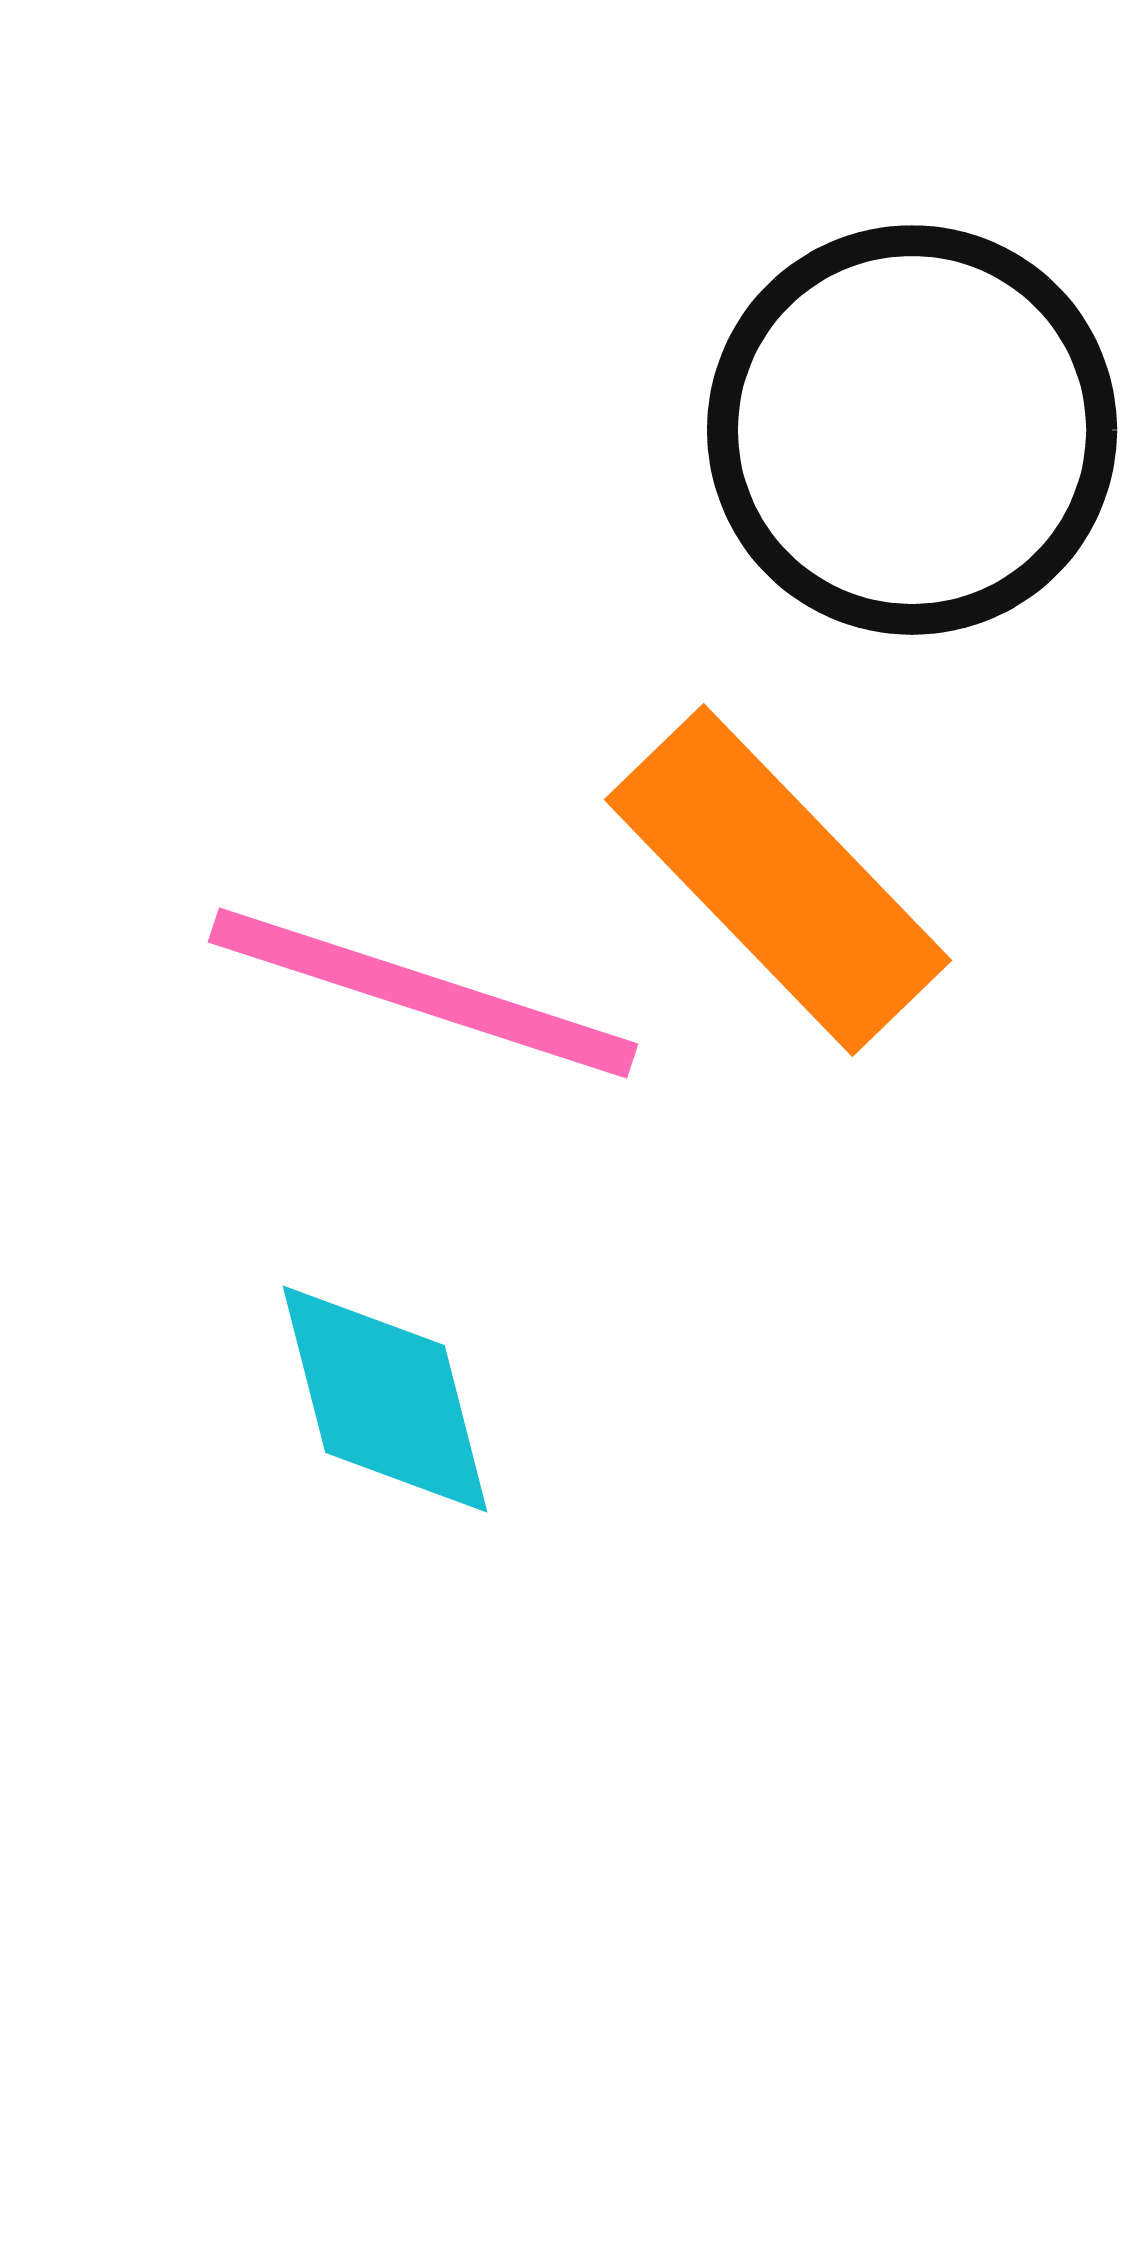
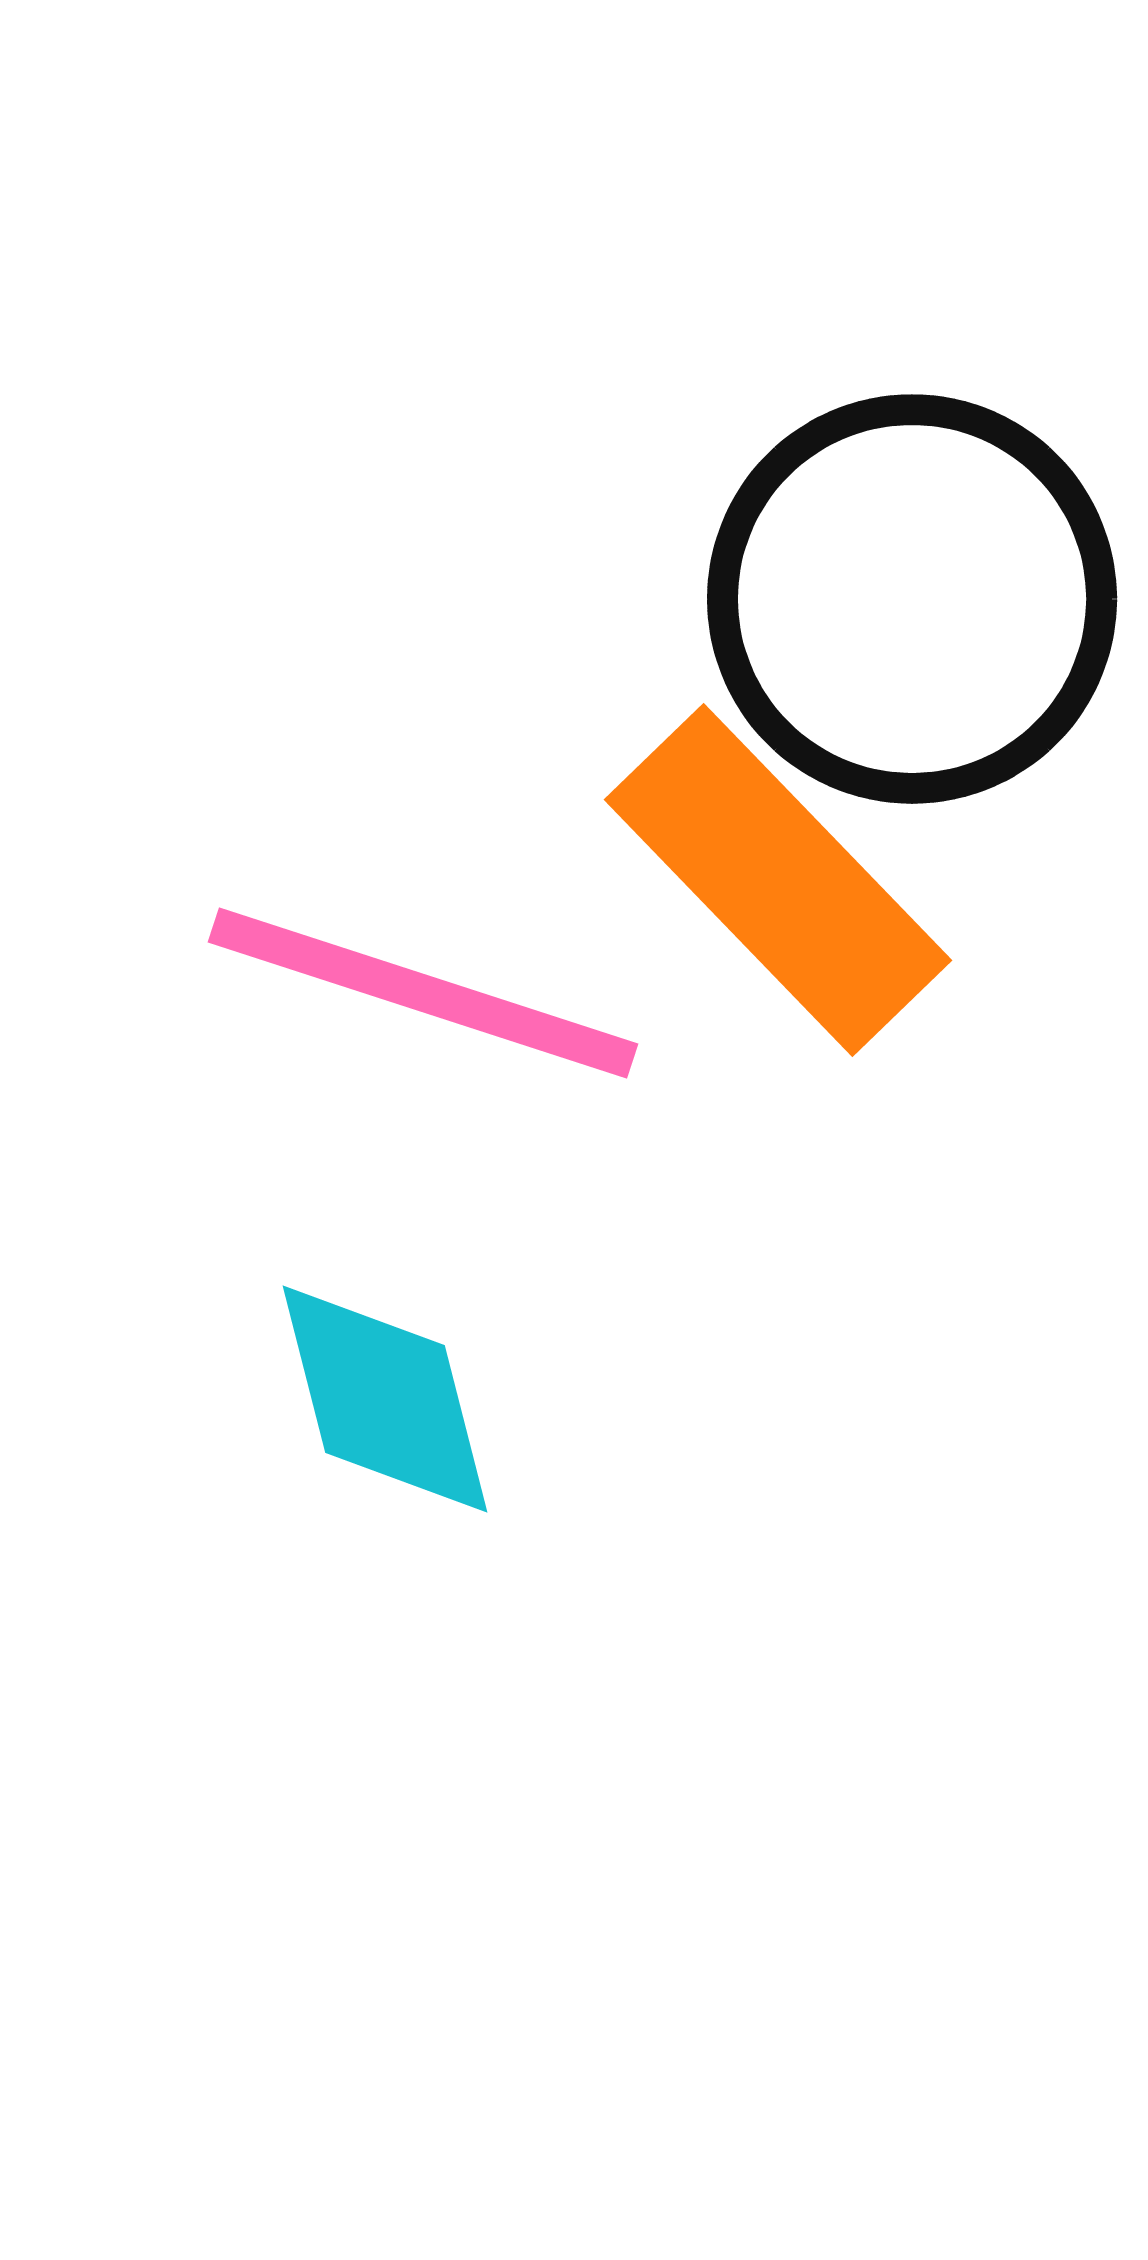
black circle: moved 169 px down
